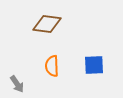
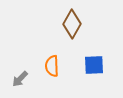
brown diamond: moved 25 px right; rotated 68 degrees counterclockwise
gray arrow: moved 3 px right, 5 px up; rotated 78 degrees clockwise
